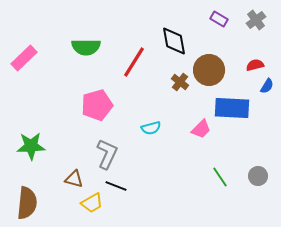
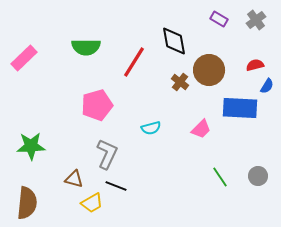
blue rectangle: moved 8 px right
